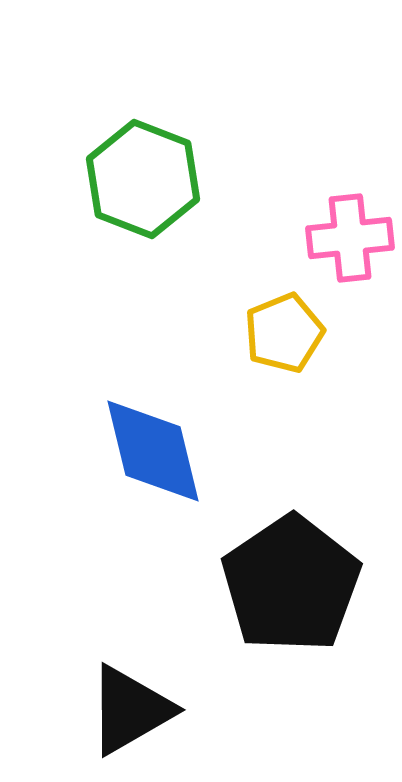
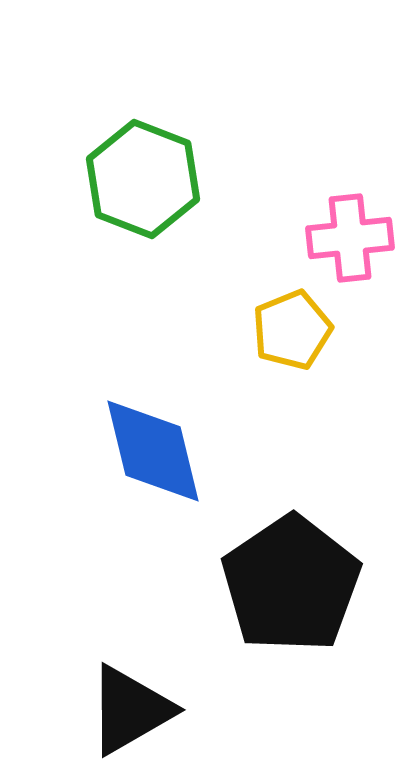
yellow pentagon: moved 8 px right, 3 px up
